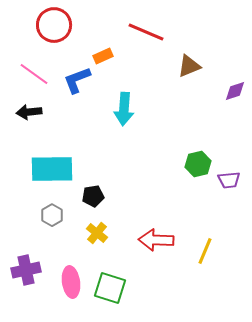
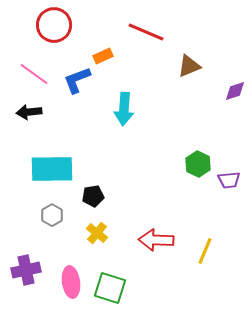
green hexagon: rotated 20 degrees counterclockwise
